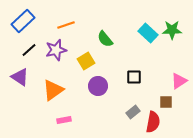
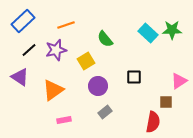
gray rectangle: moved 28 px left
